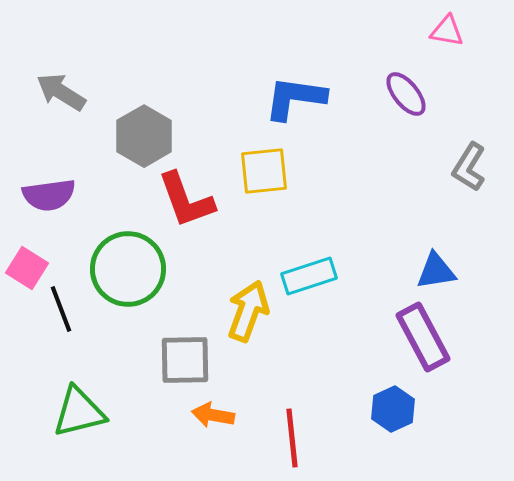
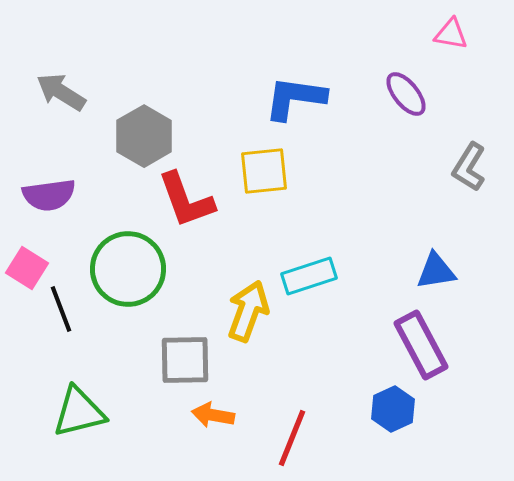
pink triangle: moved 4 px right, 3 px down
purple rectangle: moved 2 px left, 8 px down
red line: rotated 28 degrees clockwise
